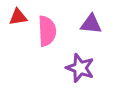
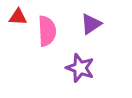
red triangle: rotated 12 degrees clockwise
purple triangle: rotated 40 degrees counterclockwise
